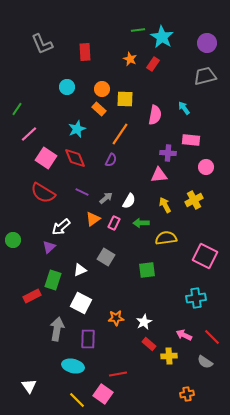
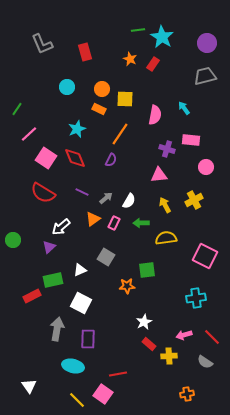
red rectangle at (85, 52): rotated 12 degrees counterclockwise
orange rectangle at (99, 109): rotated 16 degrees counterclockwise
purple cross at (168, 153): moved 1 px left, 4 px up; rotated 14 degrees clockwise
green rectangle at (53, 280): rotated 60 degrees clockwise
orange star at (116, 318): moved 11 px right, 32 px up
pink arrow at (184, 335): rotated 42 degrees counterclockwise
